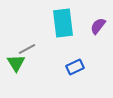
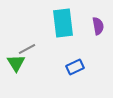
purple semicircle: rotated 132 degrees clockwise
